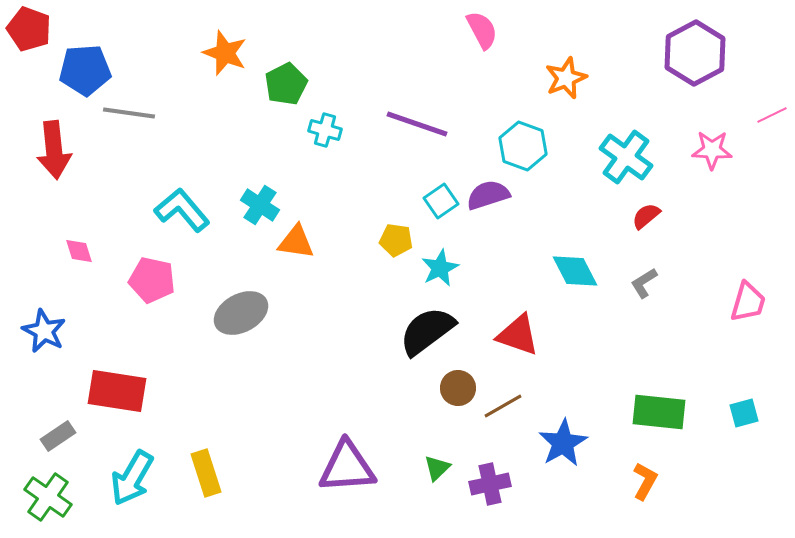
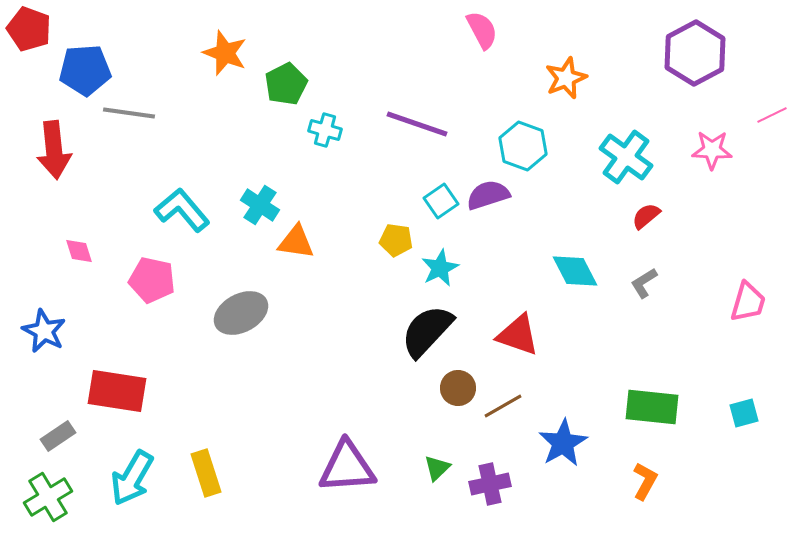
black semicircle at (427, 331): rotated 10 degrees counterclockwise
green rectangle at (659, 412): moved 7 px left, 5 px up
green cross at (48, 497): rotated 24 degrees clockwise
